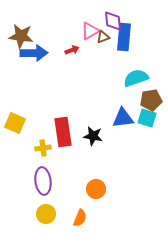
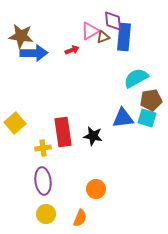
cyan semicircle: rotated 10 degrees counterclockwise
yellow square: rotated 25 degrees clockwise
